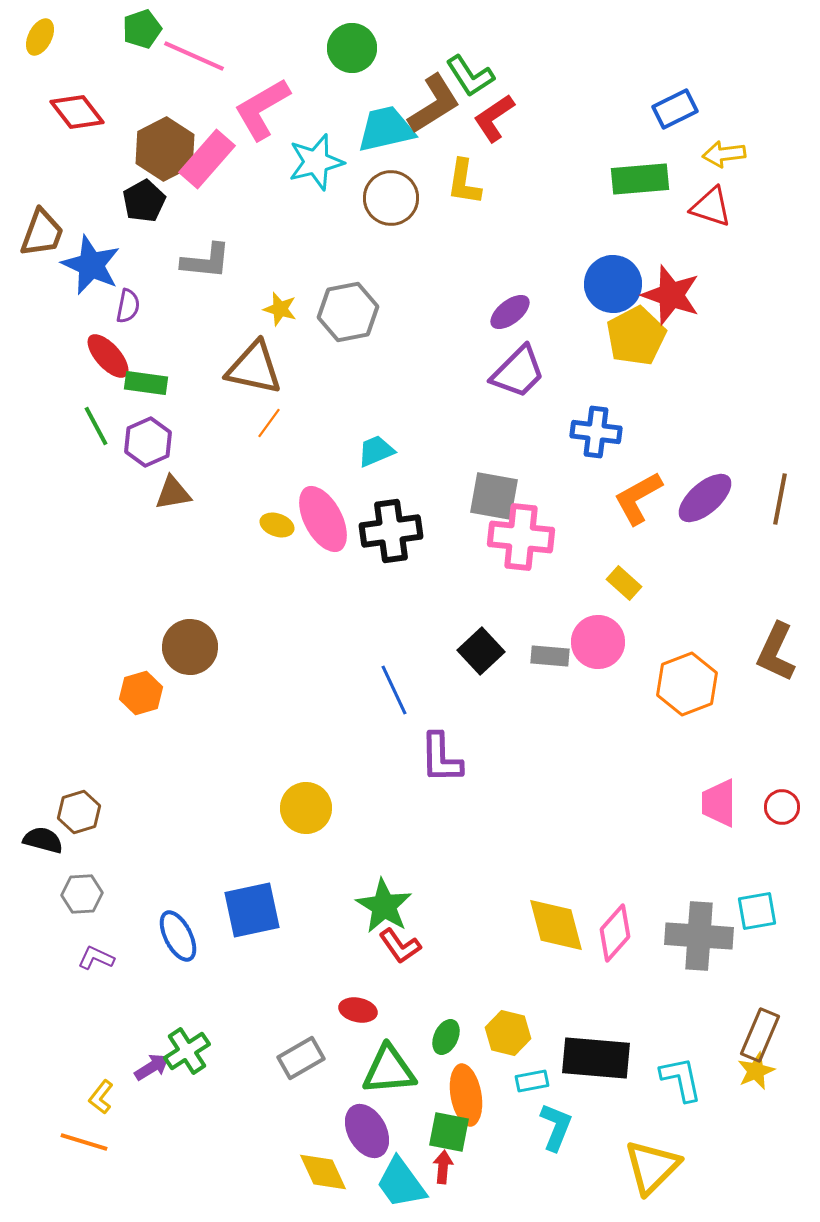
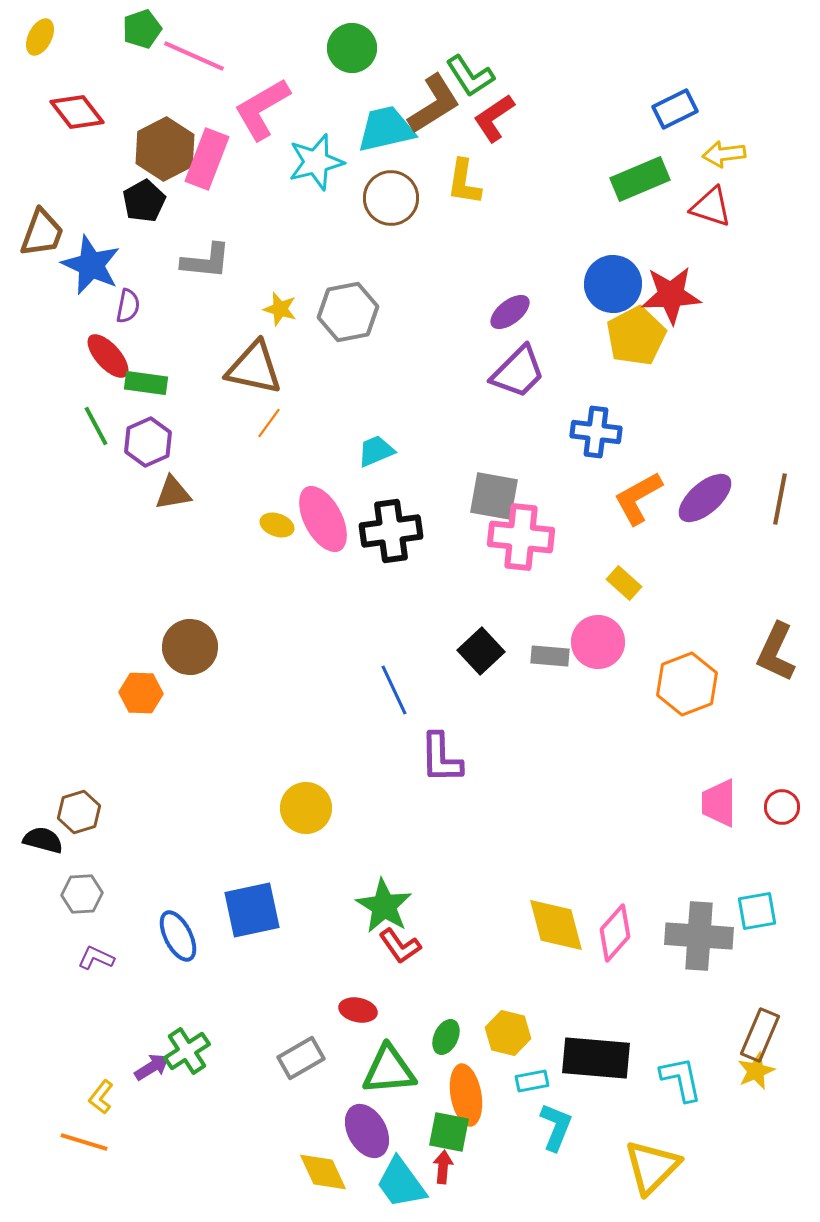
pink rectangle at (207, 159): rotated 20 degrees counterclockwise
green rectangle at (640, 179): rotated 18 degrees counterclockwise
red star at (671, 295): rotated 22 degrees counterclockwise
orange hexagon at (141, 693): rotated 18 degrees clockwise
